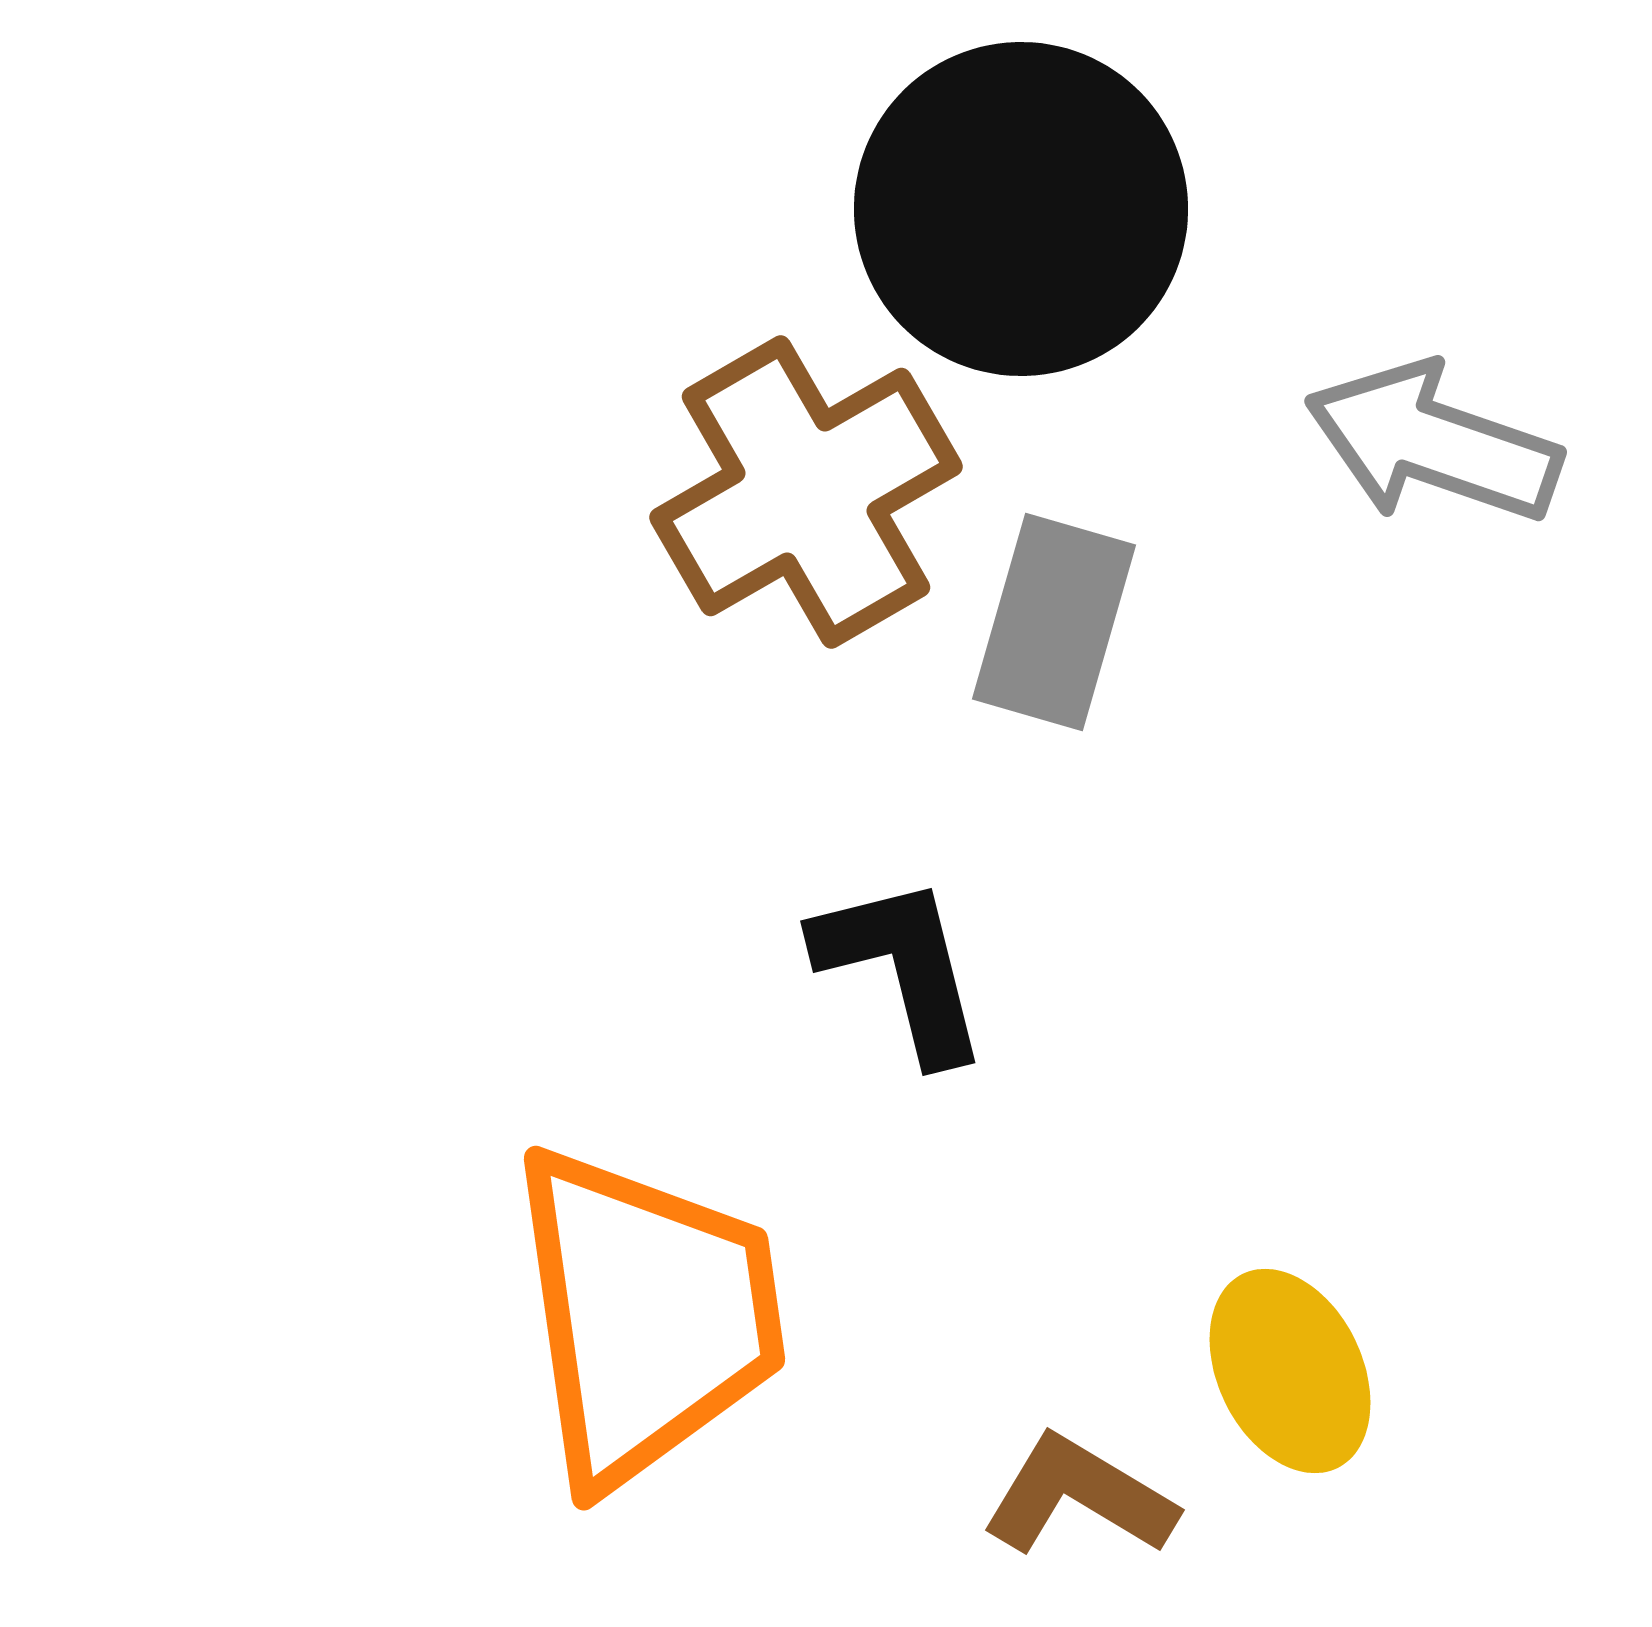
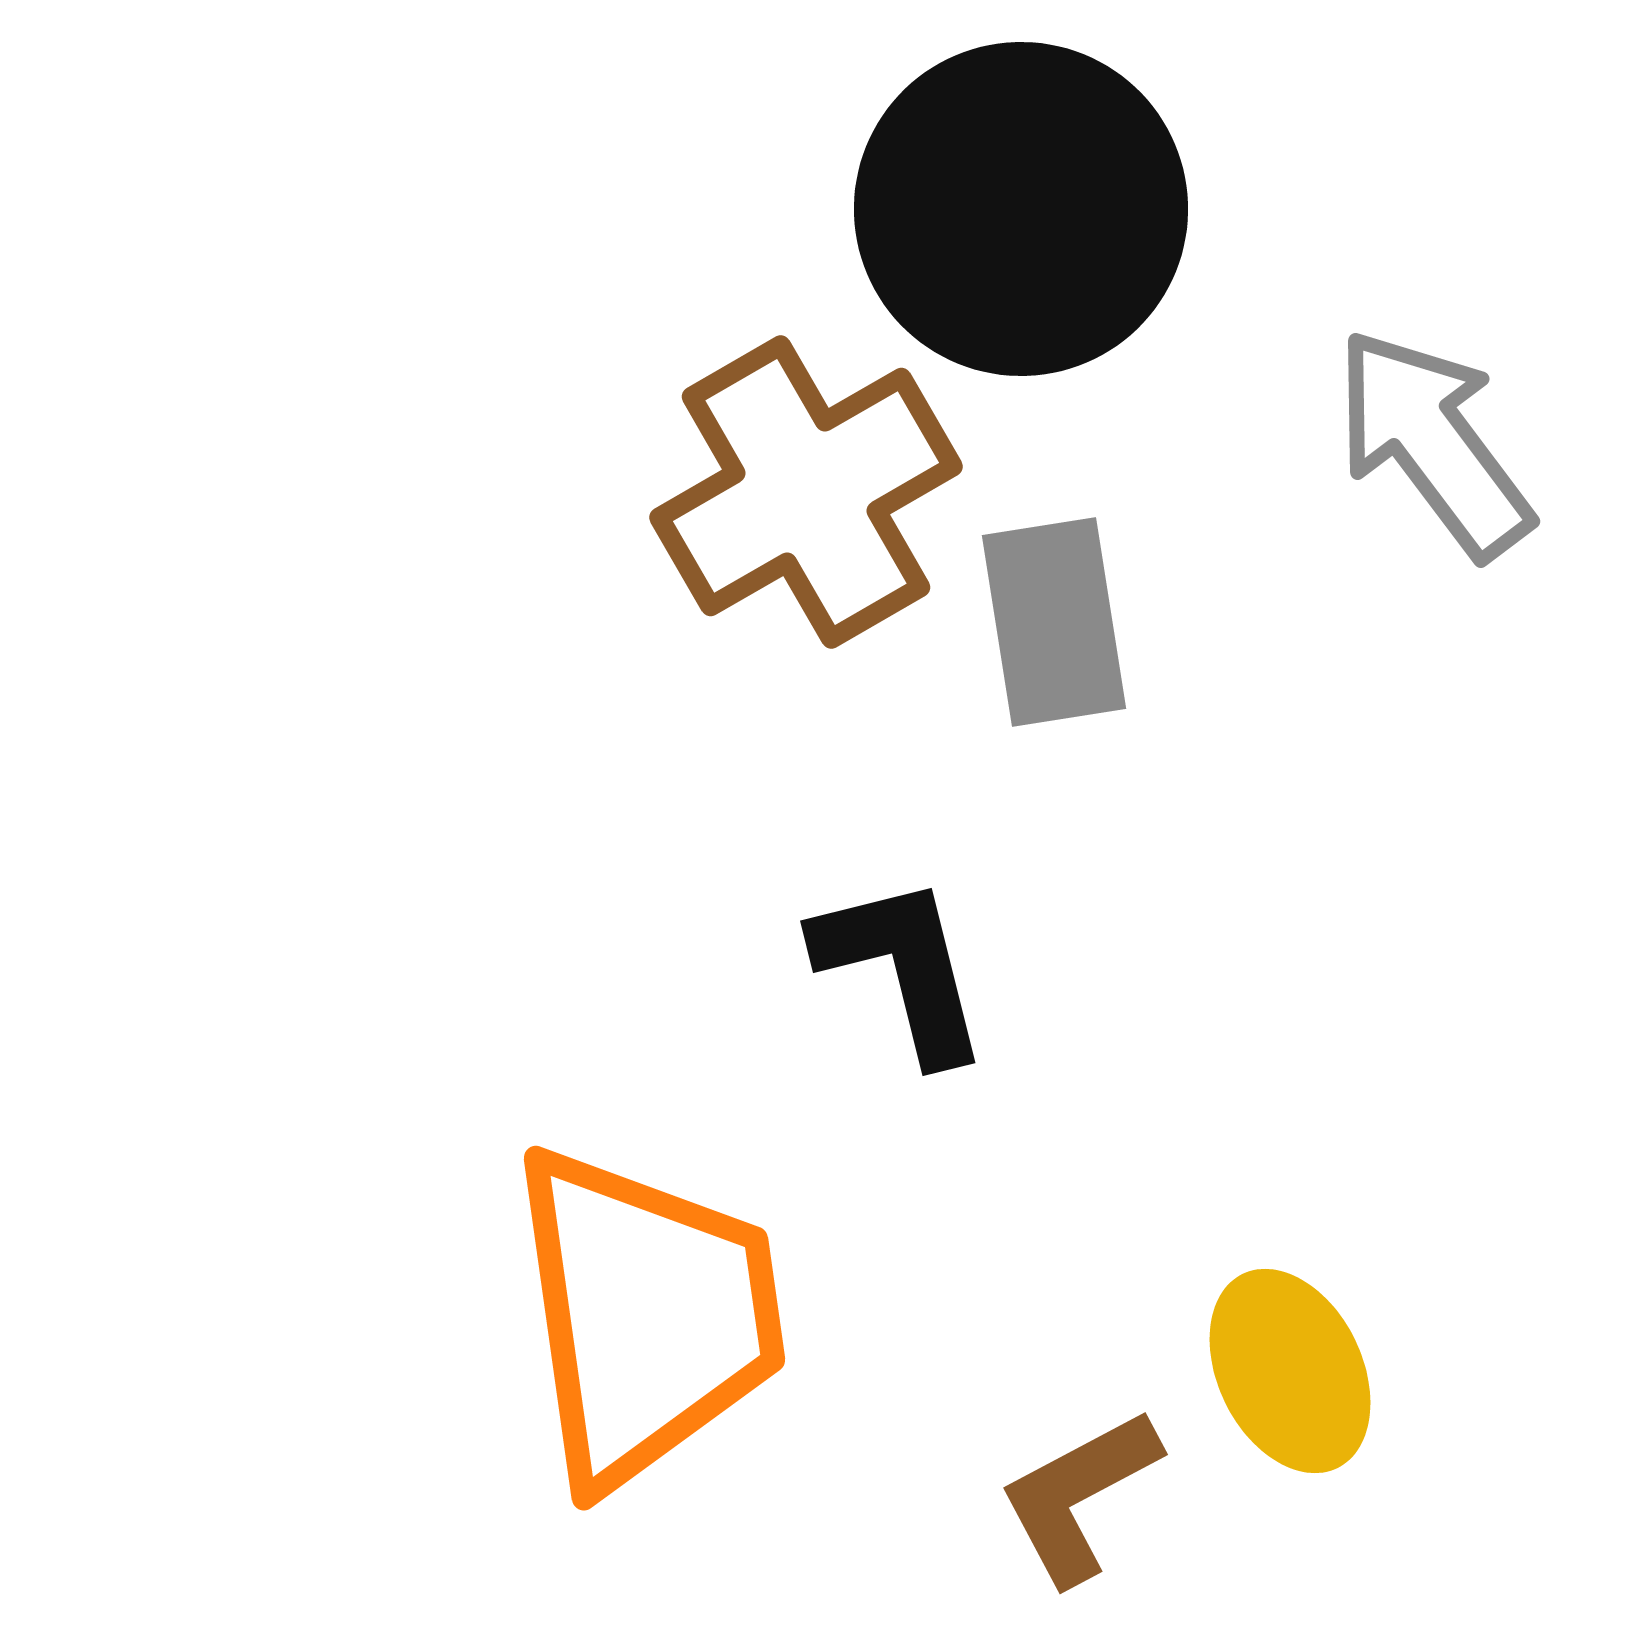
gray arrow: rotated 34 degrees clockwise
gray rectangle: rotated 25 degrees counterclockwise
brown L-shape: rotated 59 degrees counterclockwise
